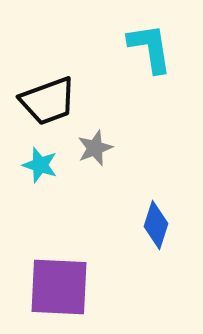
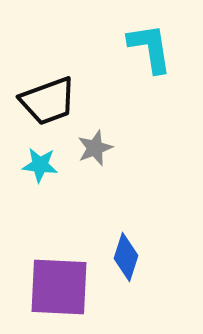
cyan star: rotated 12 degrees counterclockwise
blue diamond: moved 30 px left, 32 px down
